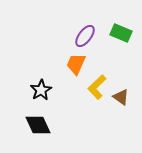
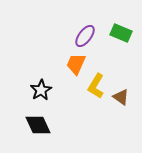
yellow L-shape: moved 1 px left, 1 px up; rotated 15 degrees counterclockwise
